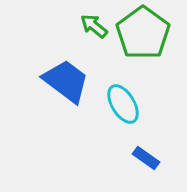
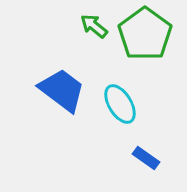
green pentagon: moved 2 px right, 1 px down
blue trapezoid: moved 4 px left, 9 px down
cyan ellipse: moved 3 px left
